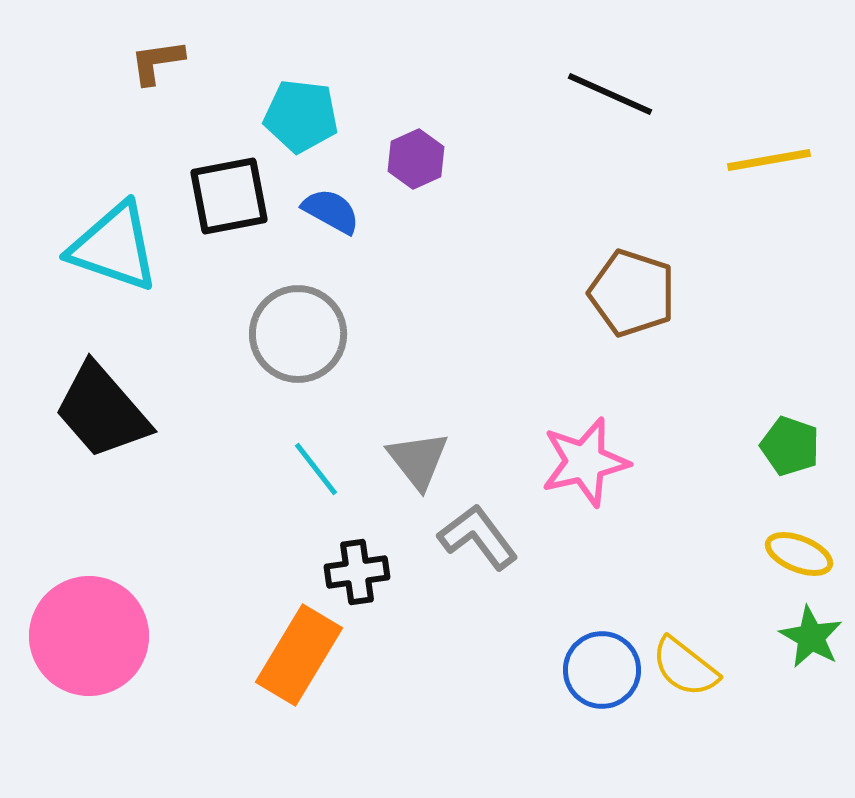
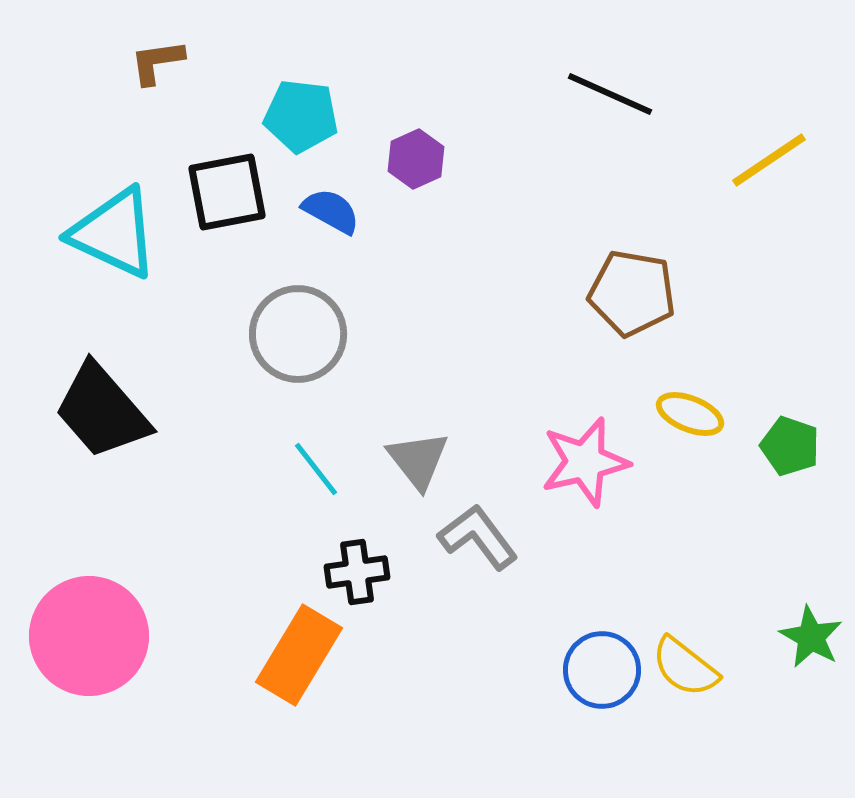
yellow line: rotated 24 degrees counterclockwise
black square: moved 2 px left, 4 px up
cyan triangle: moved 14 px up; rotated 6 degrees clockwise
brown pentagon: rotated 8 degrees counterclockwise
yellow ellipse: moved 109 px left, 140 px up
